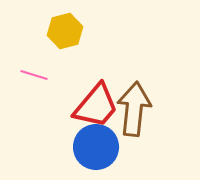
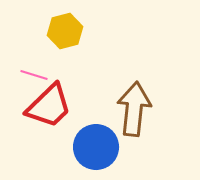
red trapezoid: moved 47 px left; rotated 6 degrees clockwise
